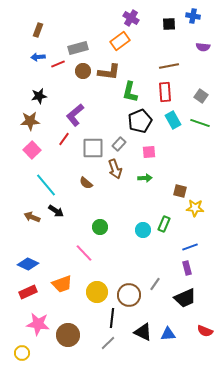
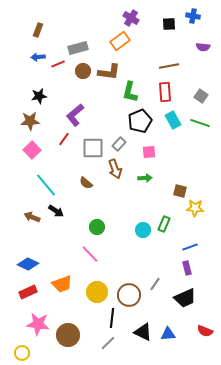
green circle at (100, 227): moved 3 px left
pink line at (84, 253): moved 6 px right, 1 px down
